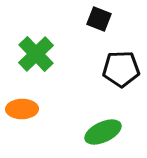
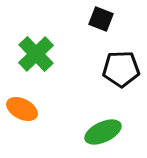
black square: moved 2 px right
orange ellipse: rotated 28 degrees clockwise
